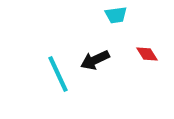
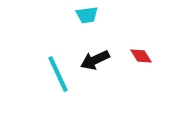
cyan trapezoid: moved 29 px left
red diamond: moved 6 px left, 2 px down
